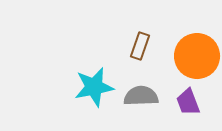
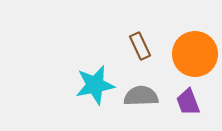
brown rectangle: rotated 44 degrees counterclockwise
orange circle: moved 2 px left, 2 px up
cyan star: moved 1 px right, 2 px up
